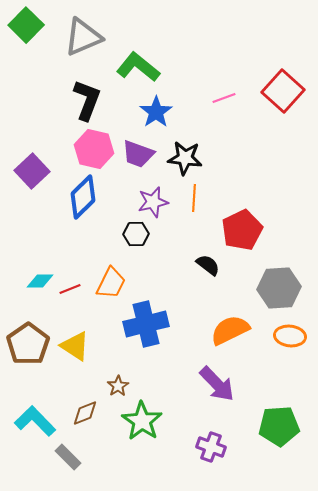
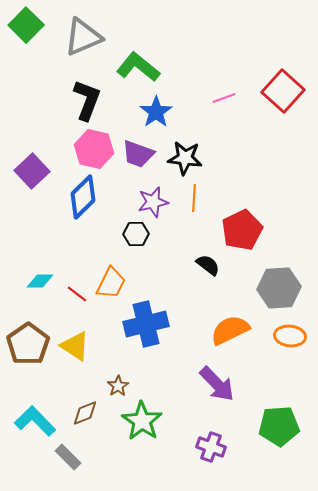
red line: moved 7 px right, 5 px down; rotated 60 degrees clockwise
